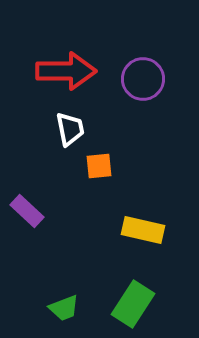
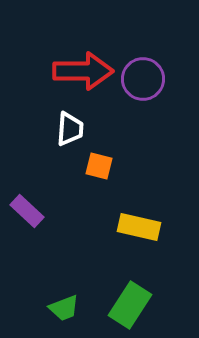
red arrow: moved 17 px right
white trapezoid: rotated 15 degrees clockwise
orange square: rotated 20 degrees clockwise
yellow rectangle: moved 4 px left, 3 px up
green rectangle: moved 3 px left, 1 px down
